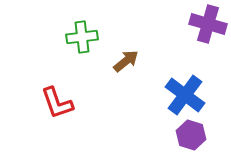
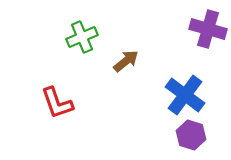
purple cross: moved 5 px down
green cross: rotated 16 degrees counterclockwise
